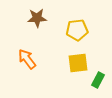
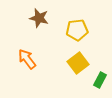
brown star: moved 2 px right; rotated 18 degrees clockwise
yellow square: rotated 30 degrees counterclockwise
green rectangle: moved 2 px right
